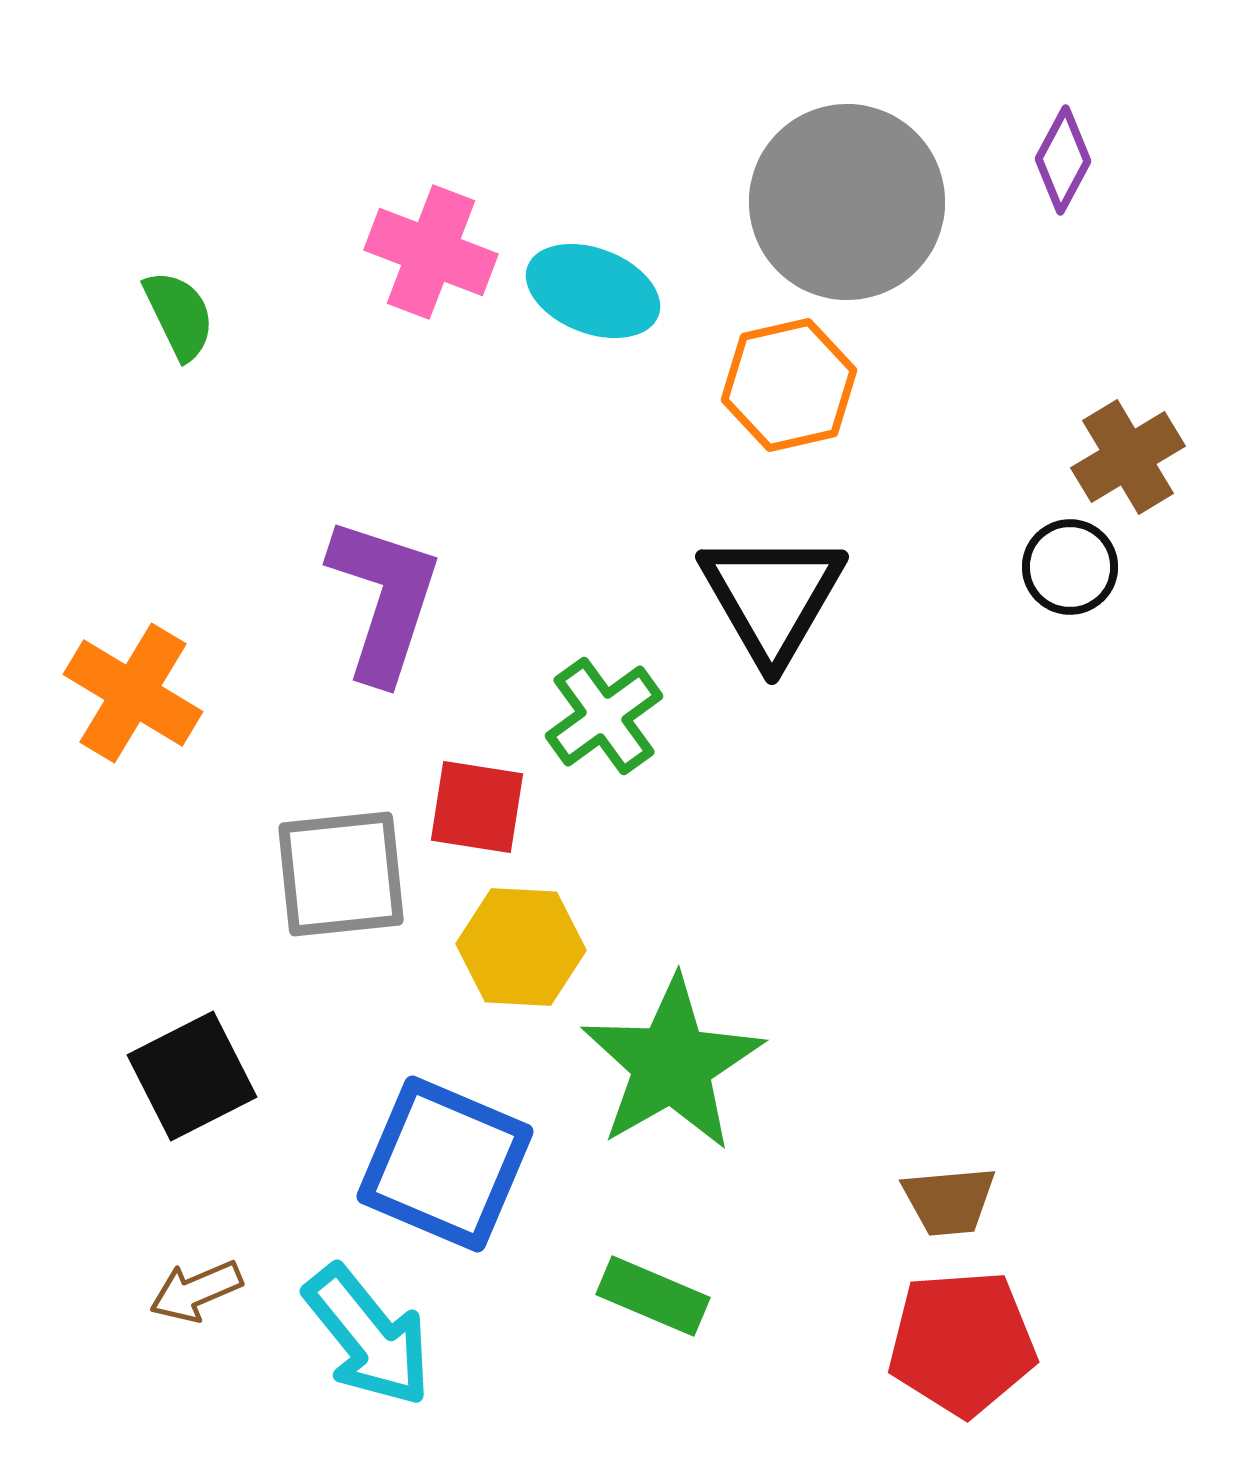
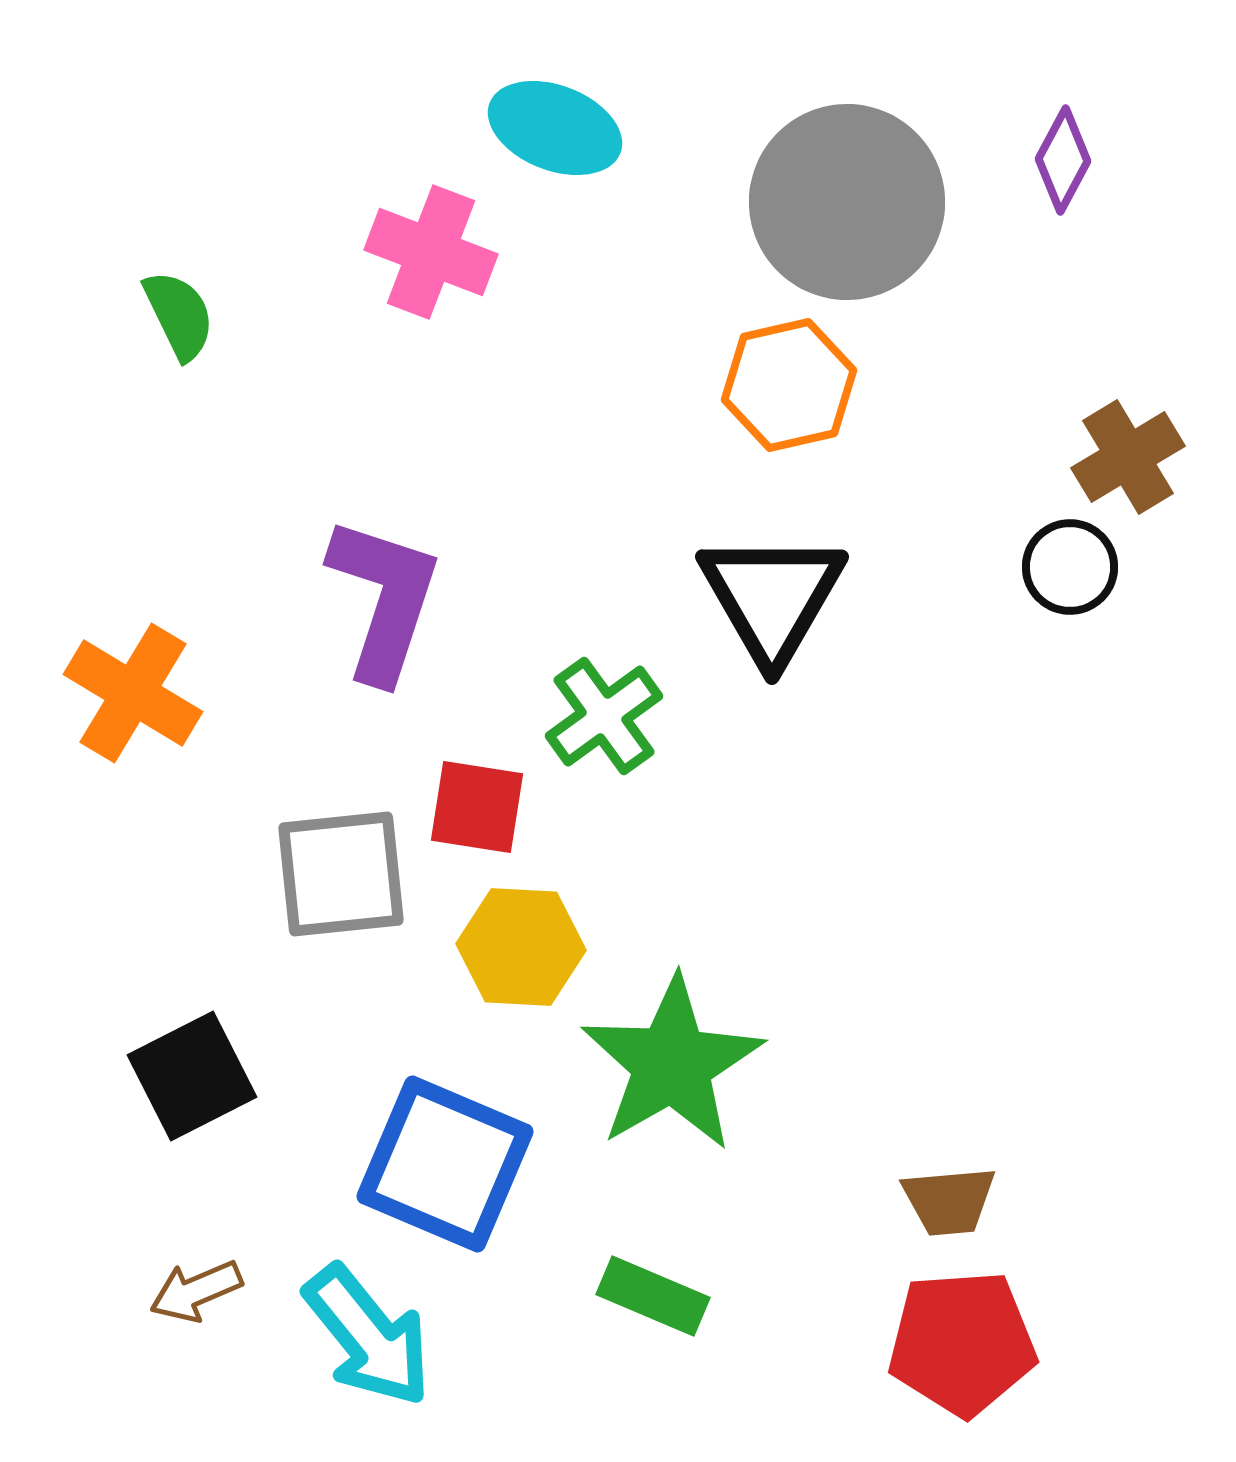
cyan ellipse: moved 38 px left, 163 px up
